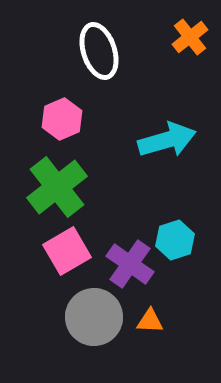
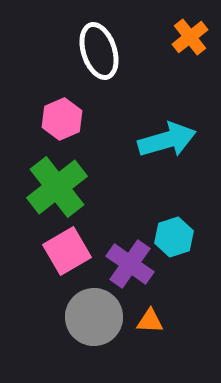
cyan hexagon: moved 1 px left, 3 px up
